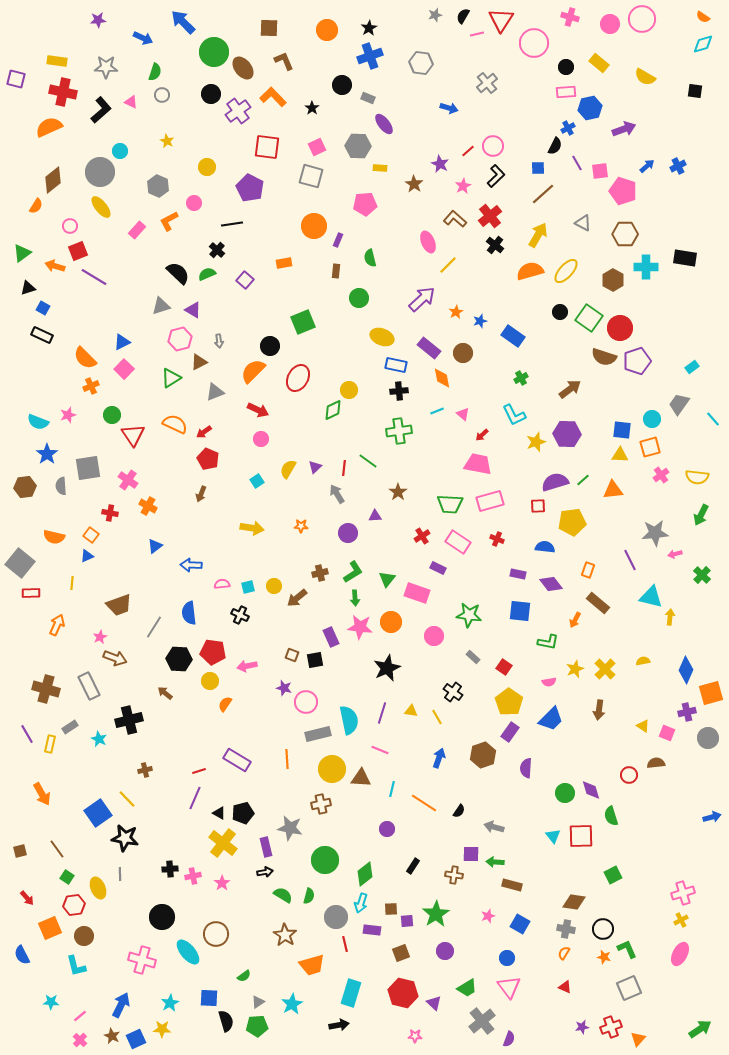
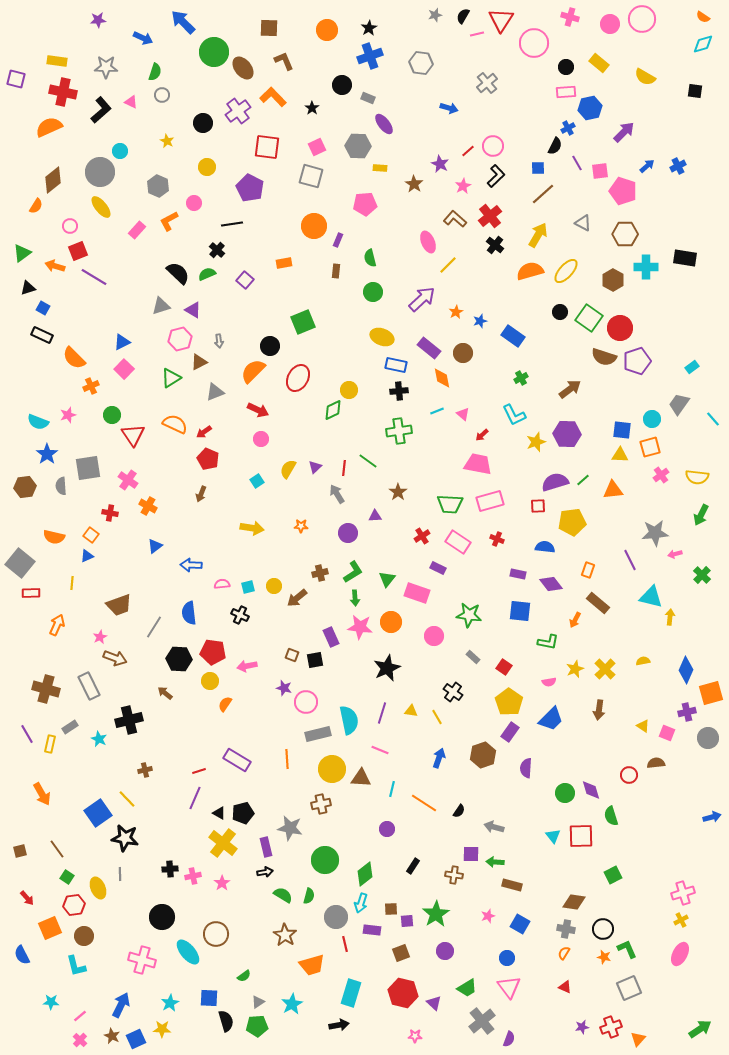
black circle at (211, 94): moved 8 px left, 29 px down
purple arrow at (624, 129): moved 3 px down; rotated 25 degrees counterclockwise
green circle at (359, 298): moved 14 px right, 6 px up
orange semicircle at (85, 358): moved 11 px left
